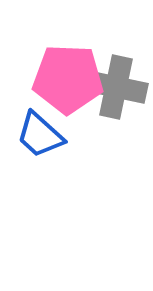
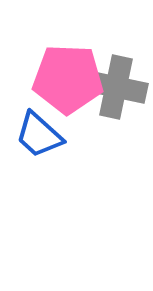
blue trapezoid: moved 1 px left
